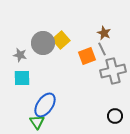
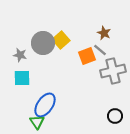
gray line: moved 2 px left, 1 px down; rotated 24 degrees counterclockwise
